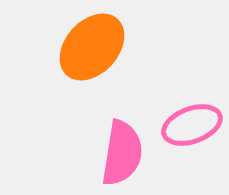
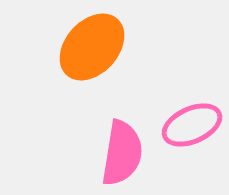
pink ellipse: rotated 4 degrees counterclockwise
